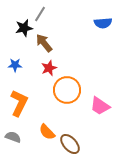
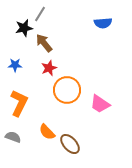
pink trapezoid: moved 2 px up
